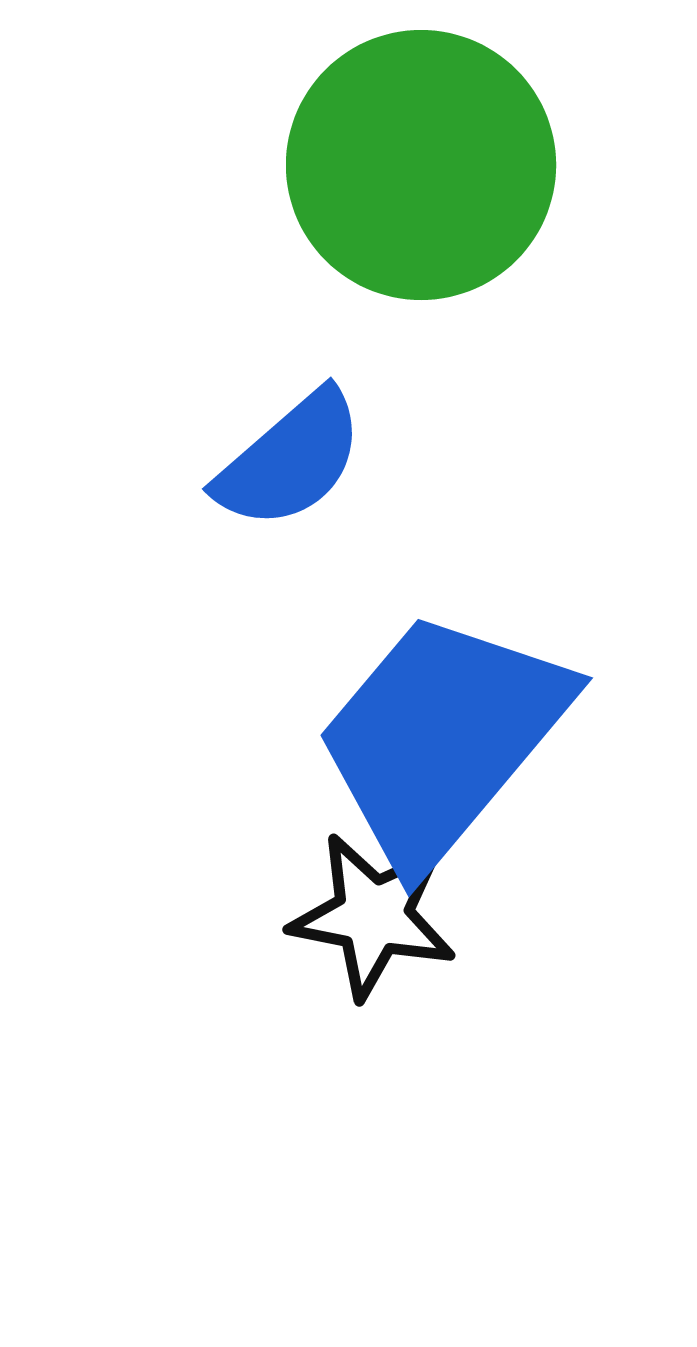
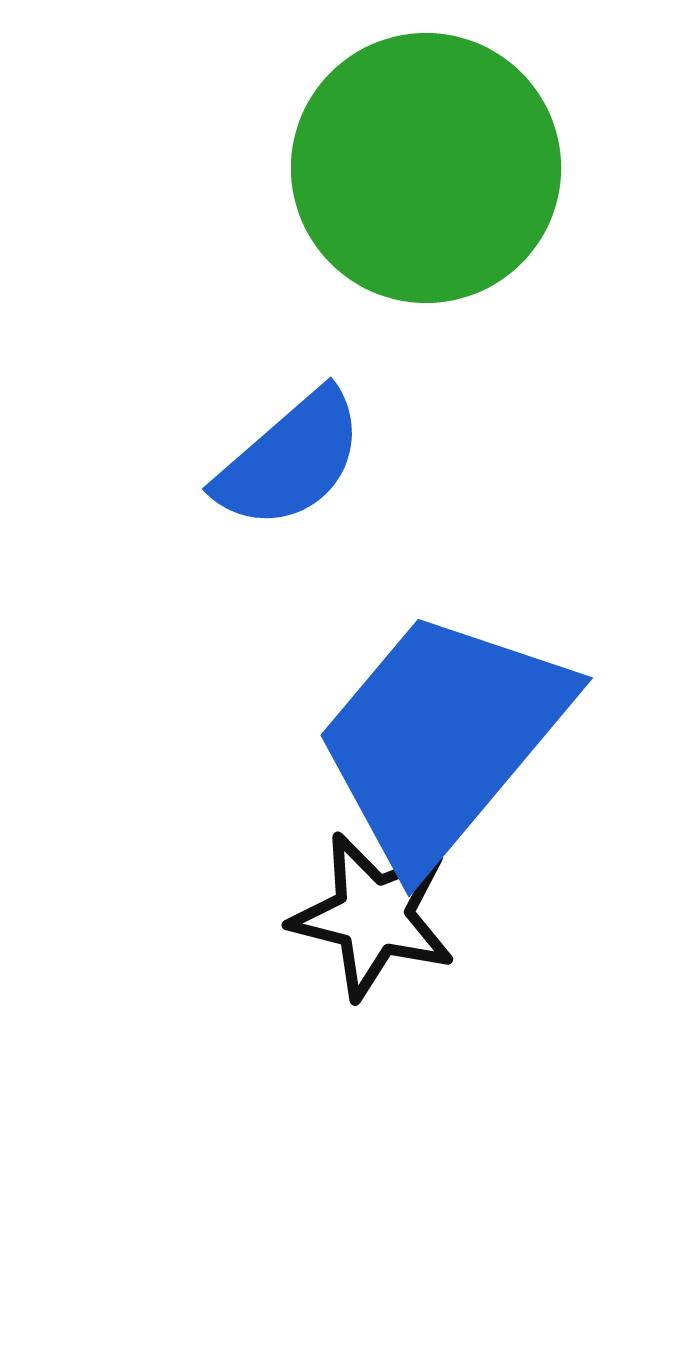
green circle: moved 5 px right, 3 px down
black star: rotated 3 degrees clockwise
